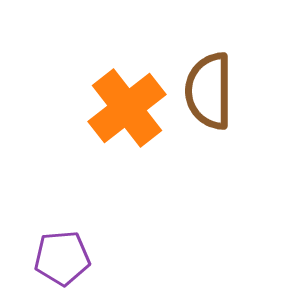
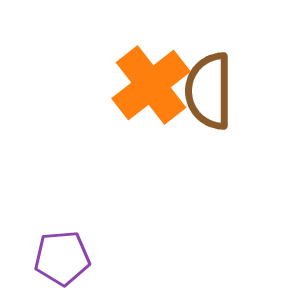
orange cross: moved 24 px right, 23 px up
